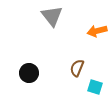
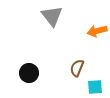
cyan square: rotated 21 degrees counterclockwise
